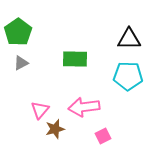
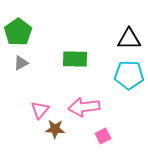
cyan pentagon: moved 1 px right, 1 px up
brown star: rotated 18 degrees clockwise
